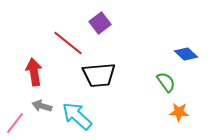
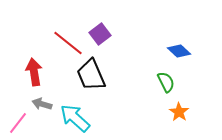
purple square: moved 11 px down
blue diamond: moved 7 px left, 3 px up
black trapezoid: moved 8 px left; rotated 72 degrees clockwise
green semicircle: rotated 10 degrees clockwise
gray arrow: moved 2 px up
orange star: rotated 30 degrees clockwise
cyan arrow: moved 2 px left, 2 px down
pink line: moved 3 px right
